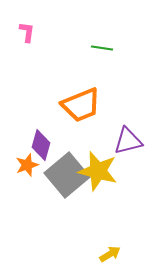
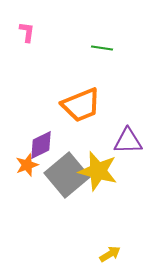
purple triangle: rotated 12 degrees clockwise
purple diamond: rotated 48 degrees clockwise
